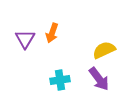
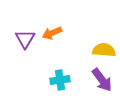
orange arrow: rotated 48 degrees clockwise
yellow semicircle: rotated 30 degrees clockwise
purple arrow: moved 3 px right, 1 px down
